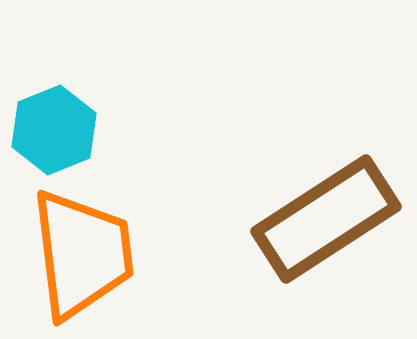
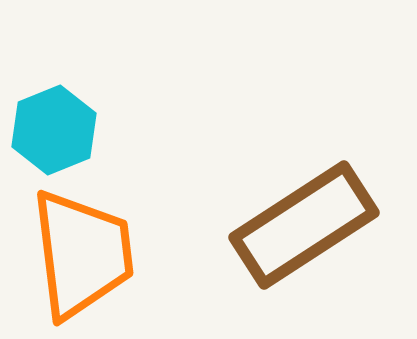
brown rectangle: moved 22 px left, 6 px down
